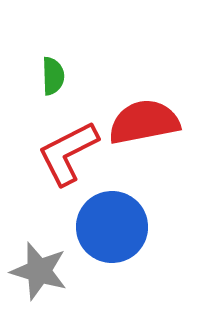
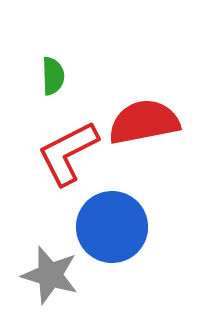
gray star: moved 11 px right, 4 px down
